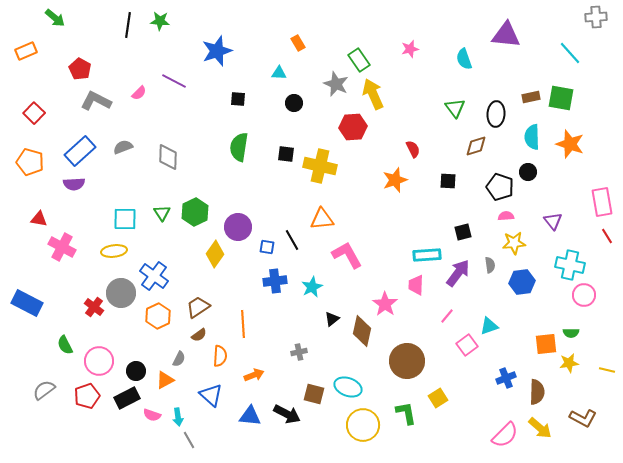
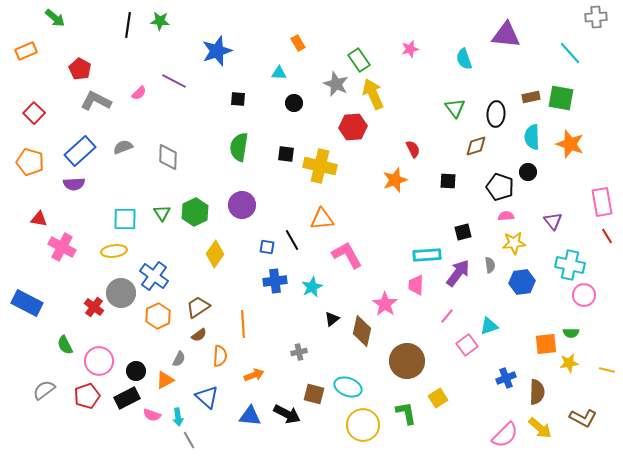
purple circle at (238, 227): moved 4 px right, 22 px up
blue triangle at (211, 395): moved 4 px left, 2 px down
